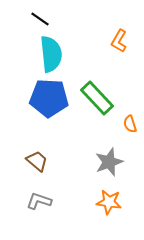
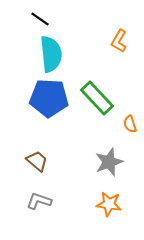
orange star: moved 2 px down
